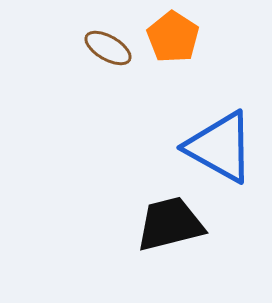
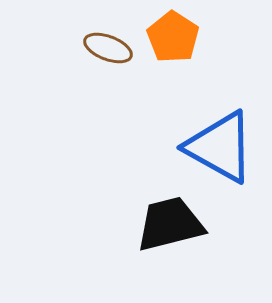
brown ellipse: rotated 9 degrees counterclockwise
